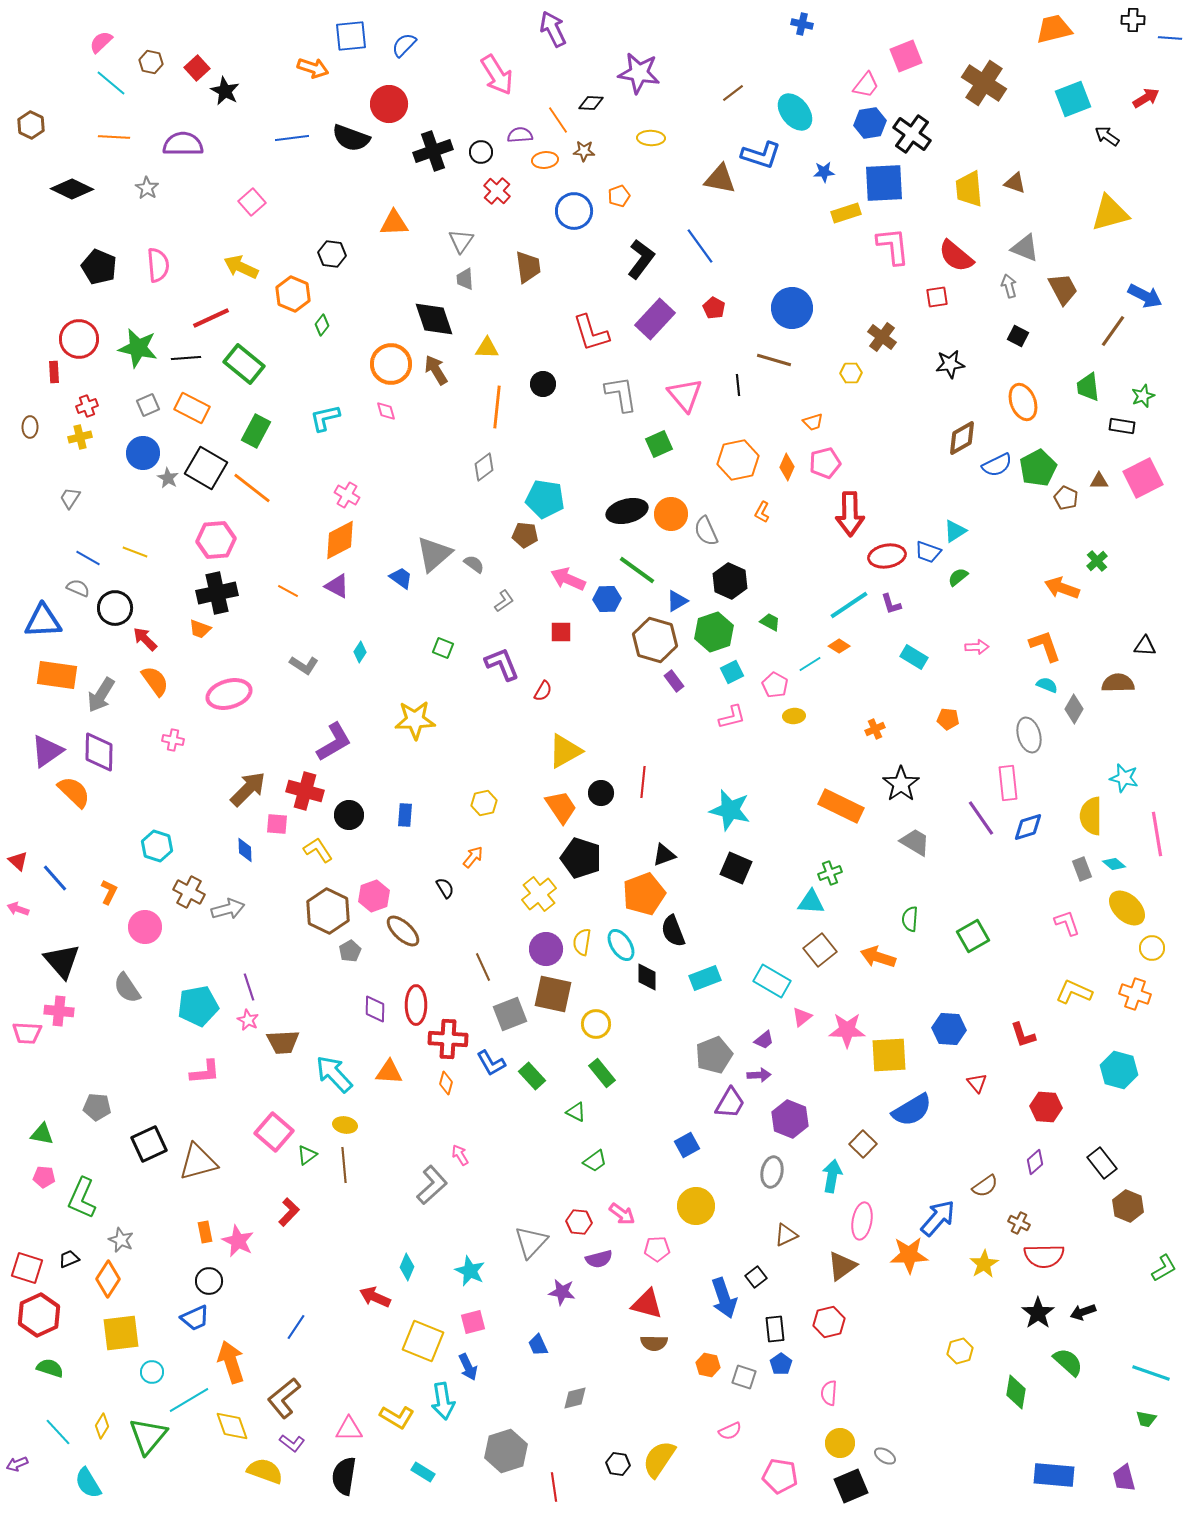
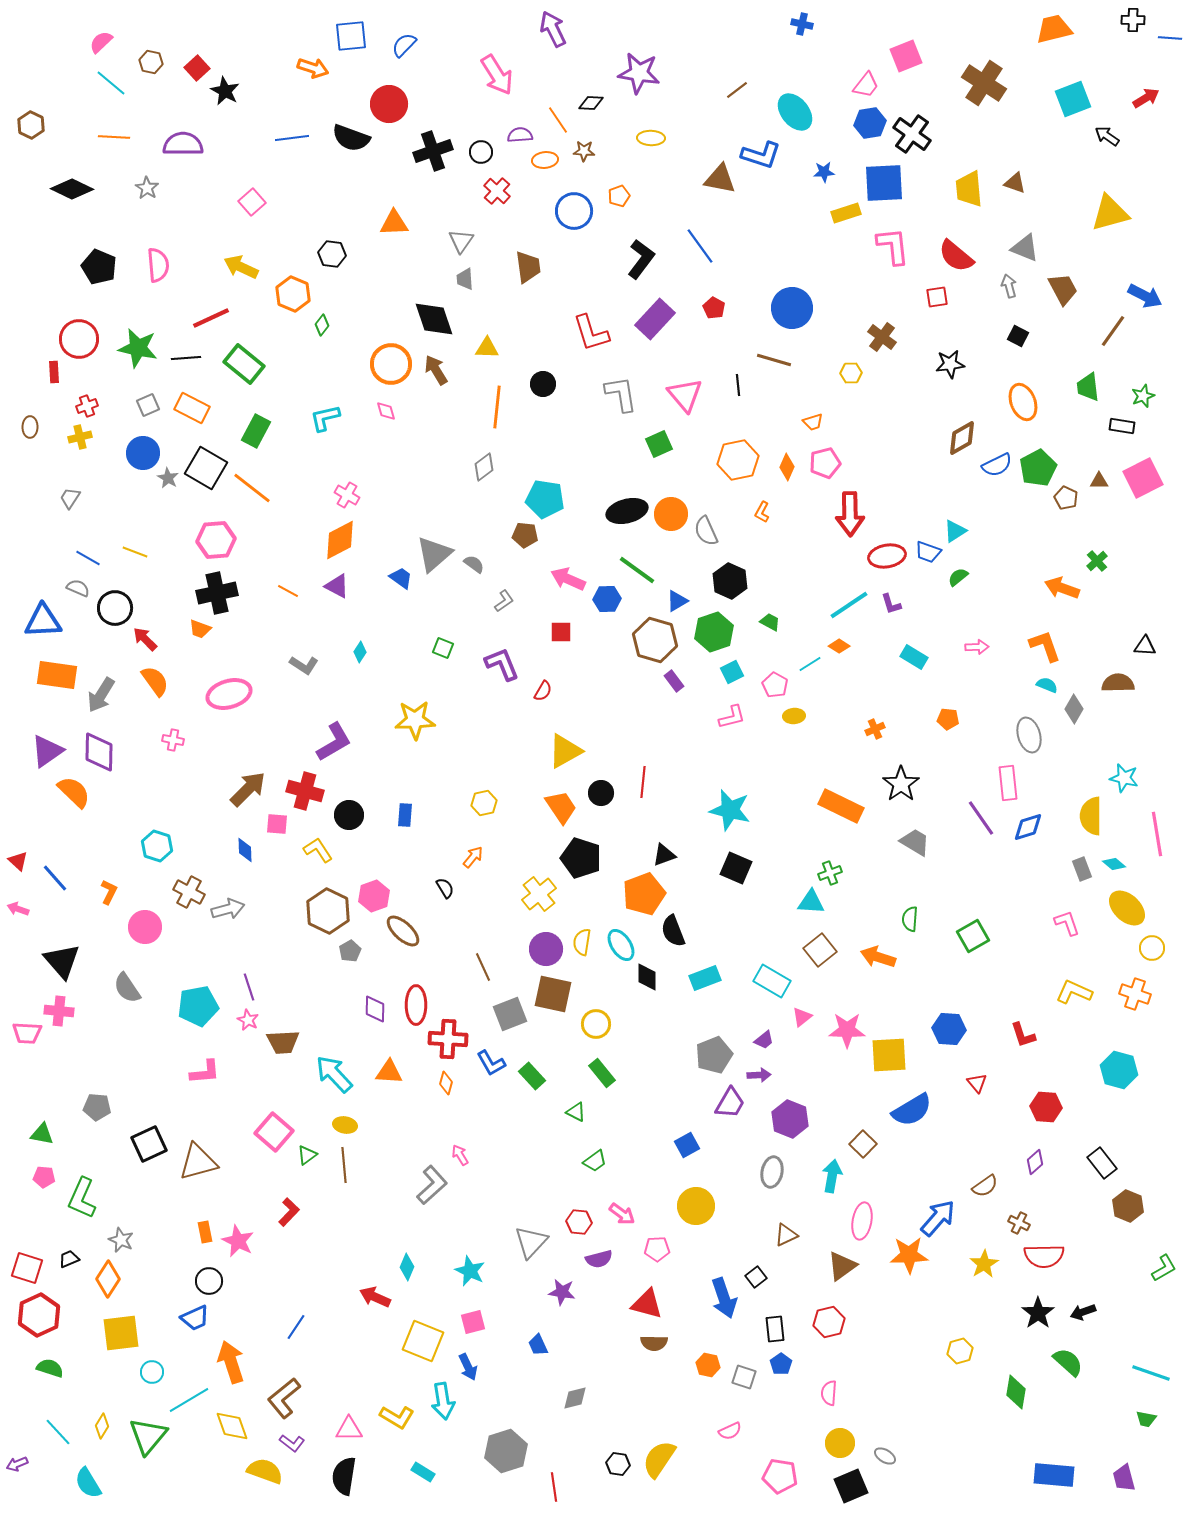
brown line at (733, 93): moved 4 px right, 3 px up
